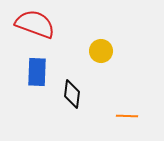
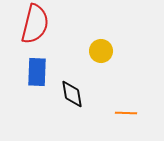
red semicircle: rotated 84 degrees clockwise
black diamond: rotated 16 degrees counterclockwise
orange line: moved 1 px left, 3 px up
